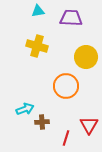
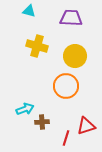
cyan triangle: moved 9 px left; rotated 24 degrees clockwise
yellow circle: moved 11 px left, 1 px up
red triangle: moved 3 px left, 1 px down; rotated 42 degrees clockwise
